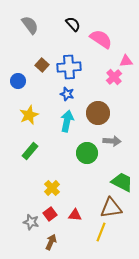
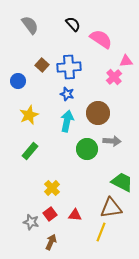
green circle: moved 4 px up
